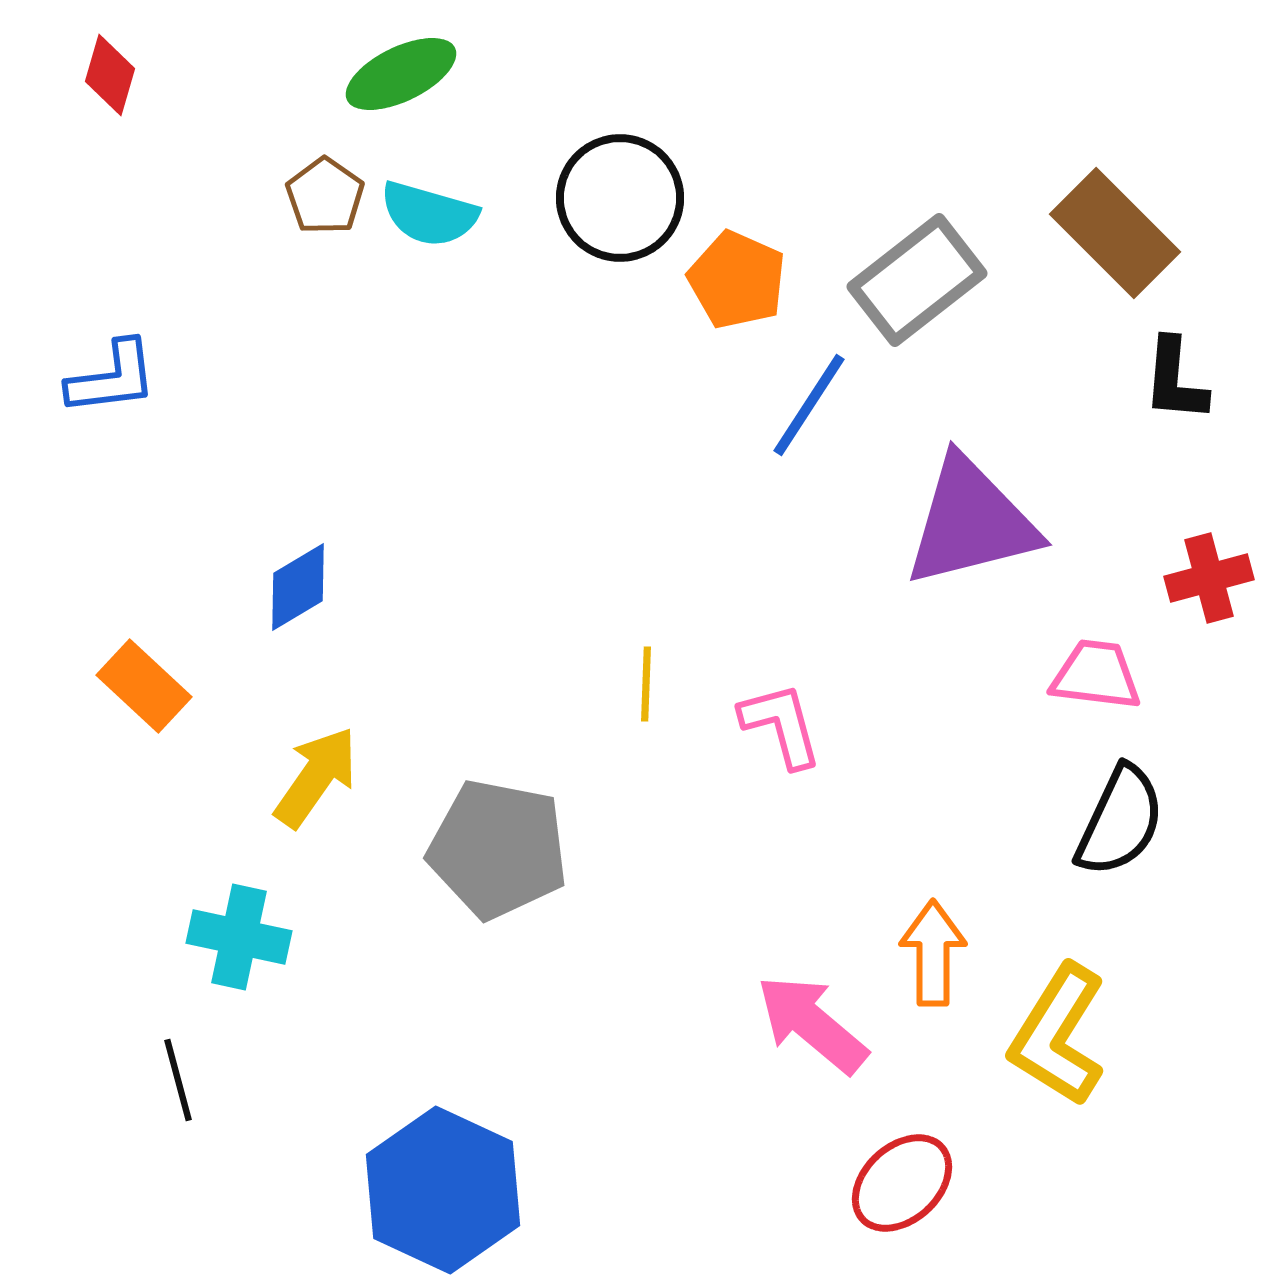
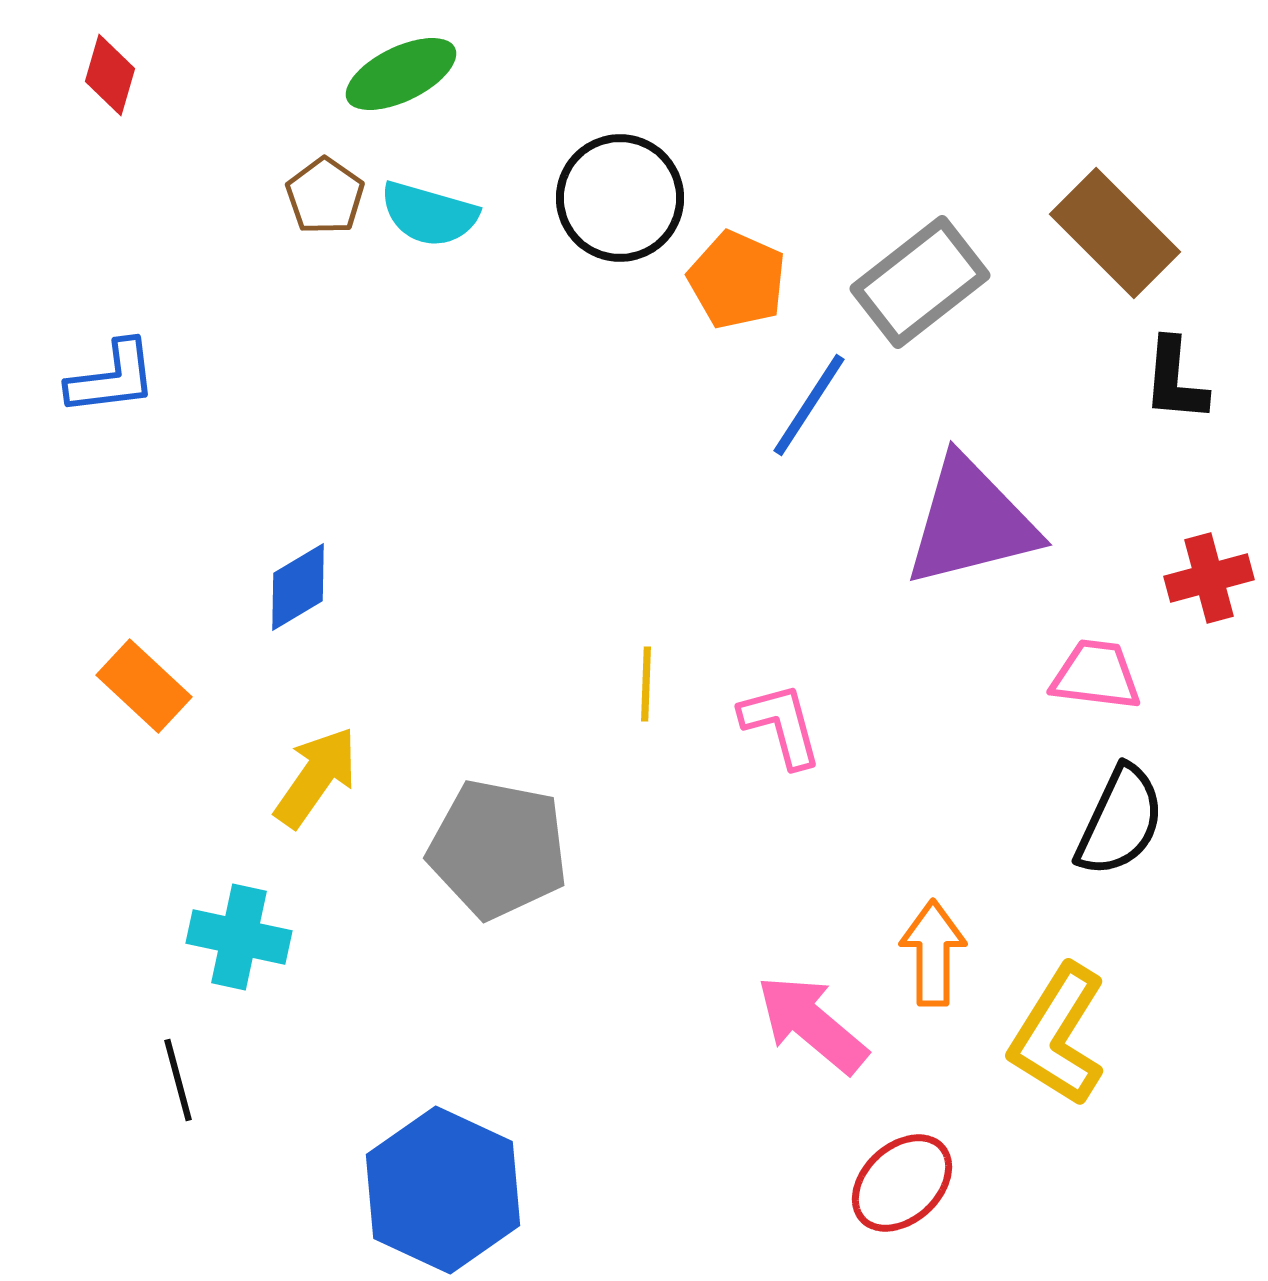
gray rectangle: moved 3 px right, 2 px down
